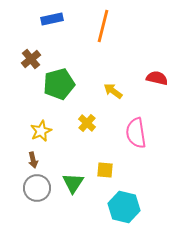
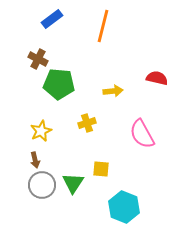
blue rectangle: rotated 25 degrees counterclockwise
brown cross: moved 7 px right; rotated 24 degrees counterclockwise
green pentagon: rotated 20 degrees clockwise
yellow arrow: rotated 138 degrees clockwise
yellow cross: rotated 30 degrees clockwise
pink semicircle: moved 6 px right, 1 px down; rotated 20 degrees counterclockwise
brown arrow: moved 2 px right
yellow square: moved 4 px left, 1 px up
gray circle: moved 5 px right, 3 px up
cyan hexagon: rotated 8 degrees clockwise
